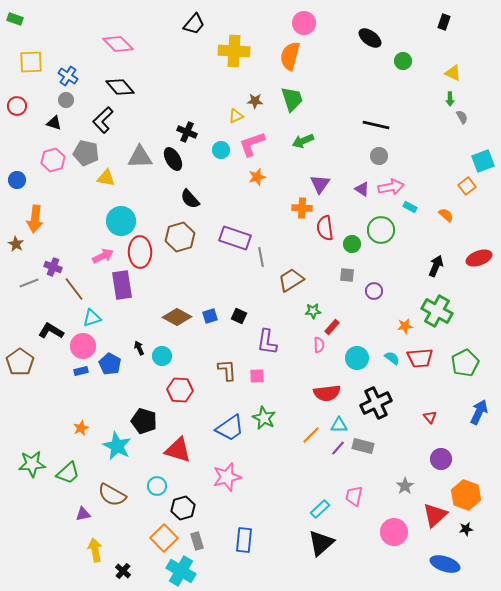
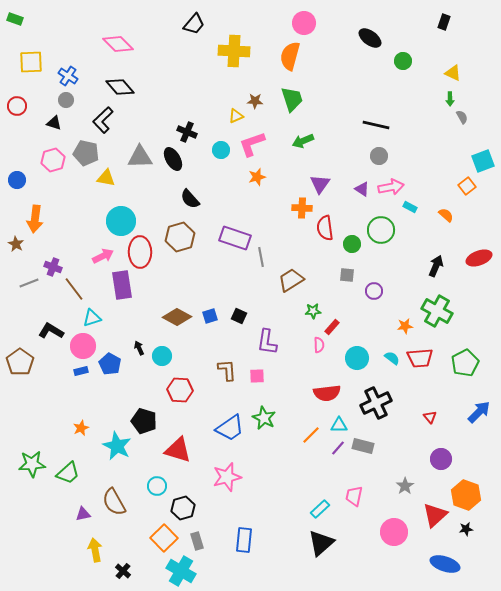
blue arrow at (479, 412): rotated 20 degrees clockwise
brown semicircle at (112, 495): moved 2 px right, 7 px down; rotated 32 degrees clockwise
